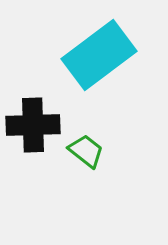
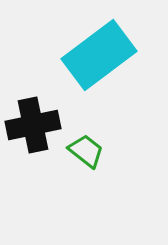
black cross: rotated 10 degrees counterclockwise
